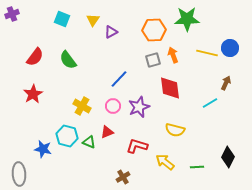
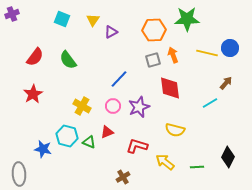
brown arrow: rotated 16 degrees clockwise
